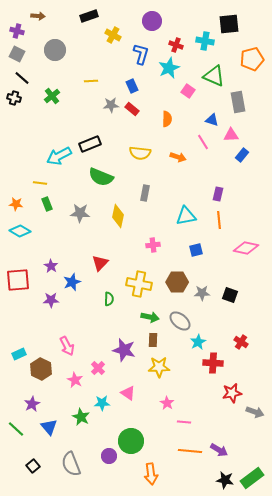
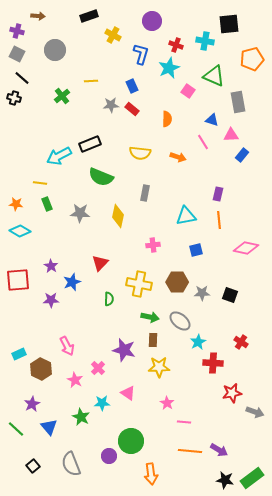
green cross at (52, 96): moved 10 px right
